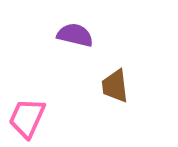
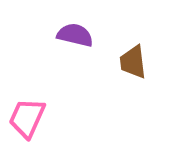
brown trapezoid: moved 18 px right, 24 px up
